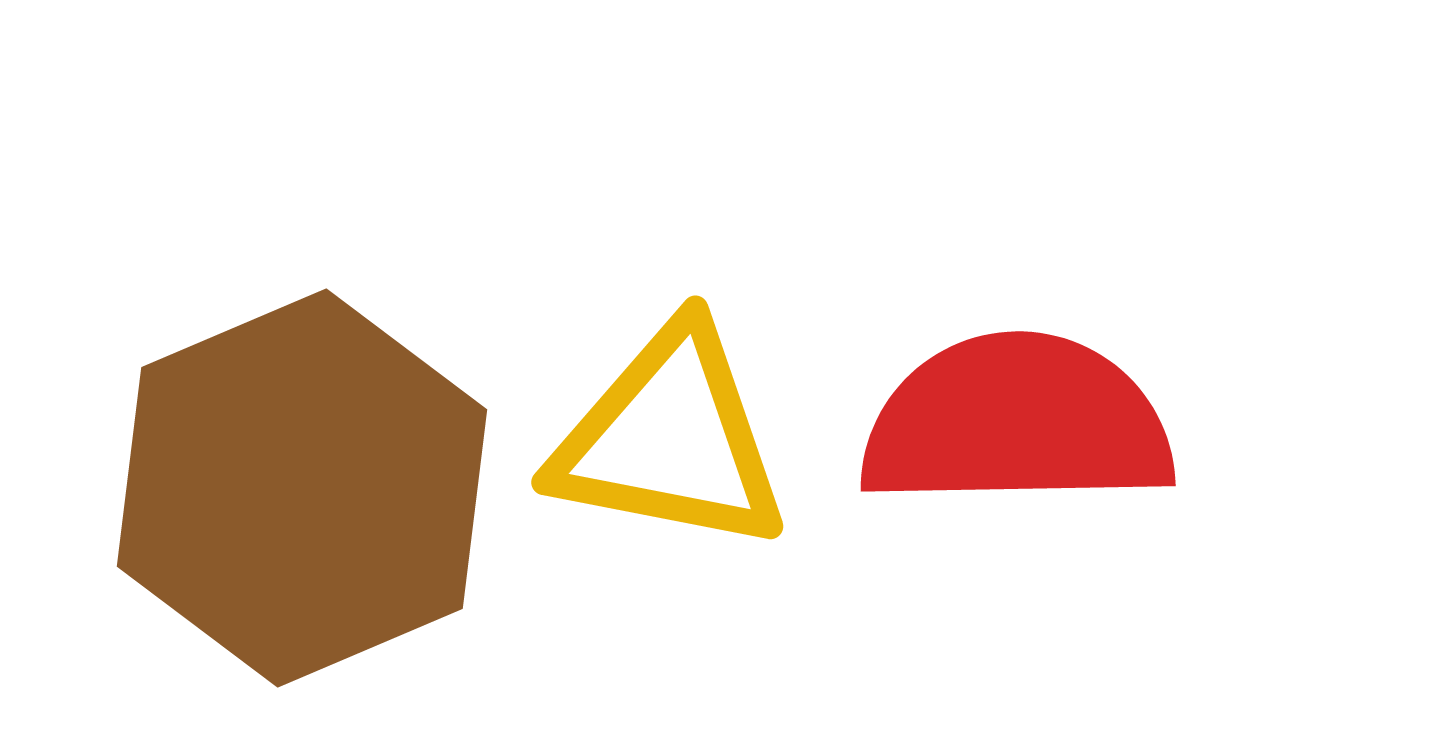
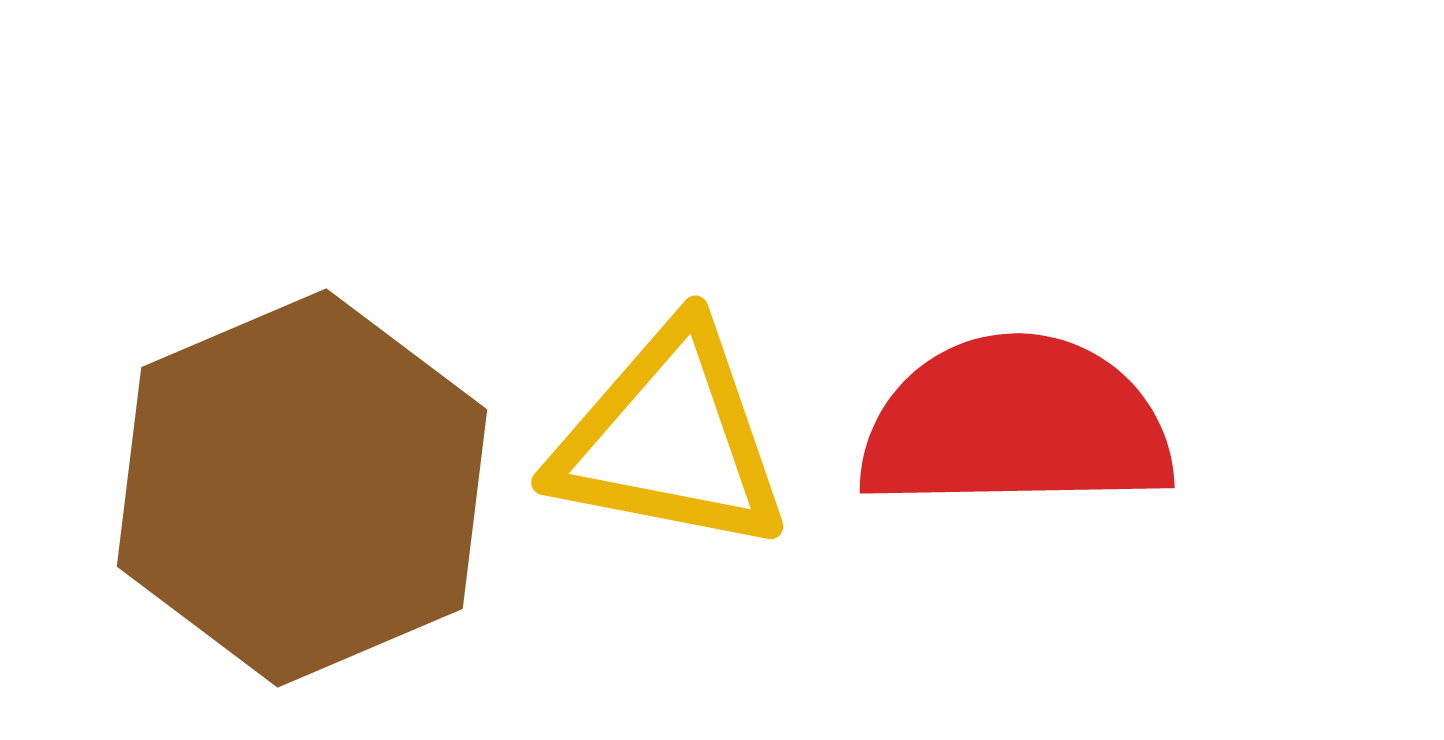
red semicircle: moved 1 px left, 2 px down
